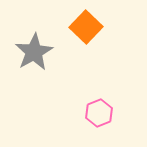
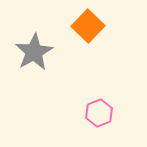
orange square: moved 2 px right, 1 px up
